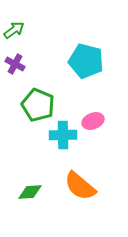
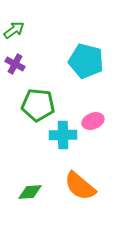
green pentagon: rotated 16 degrees counterclockwise
